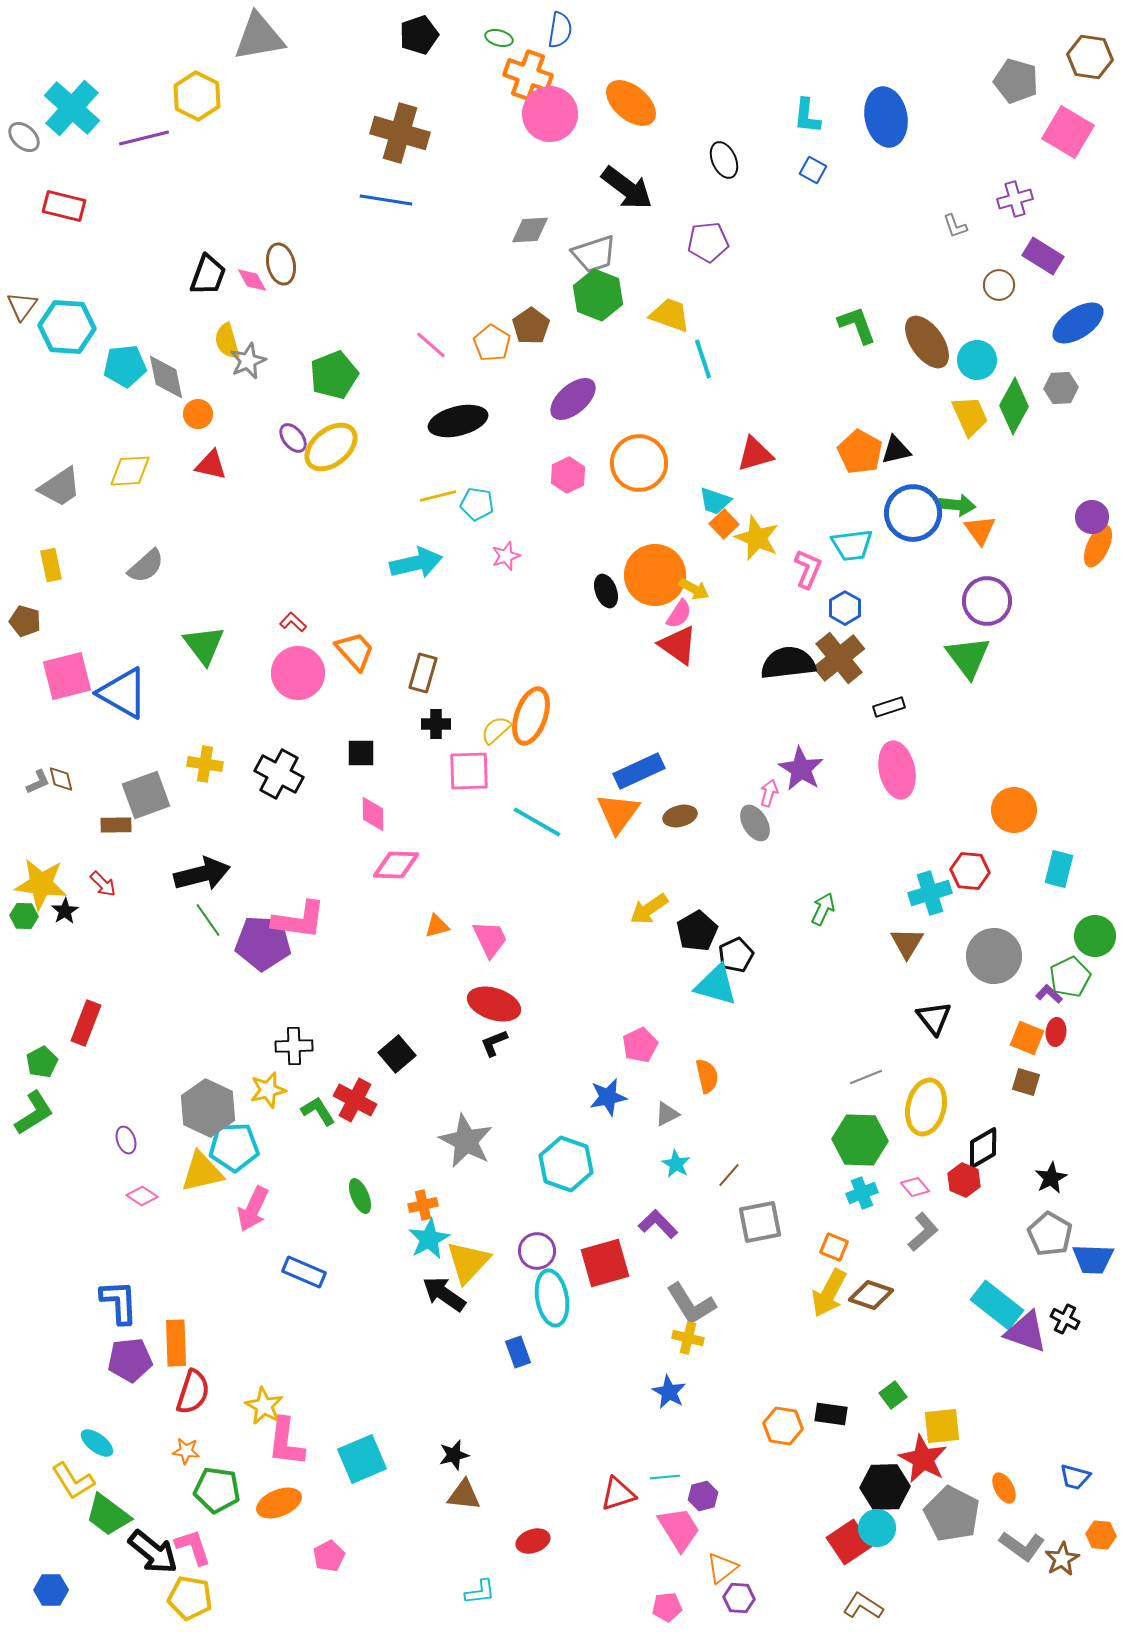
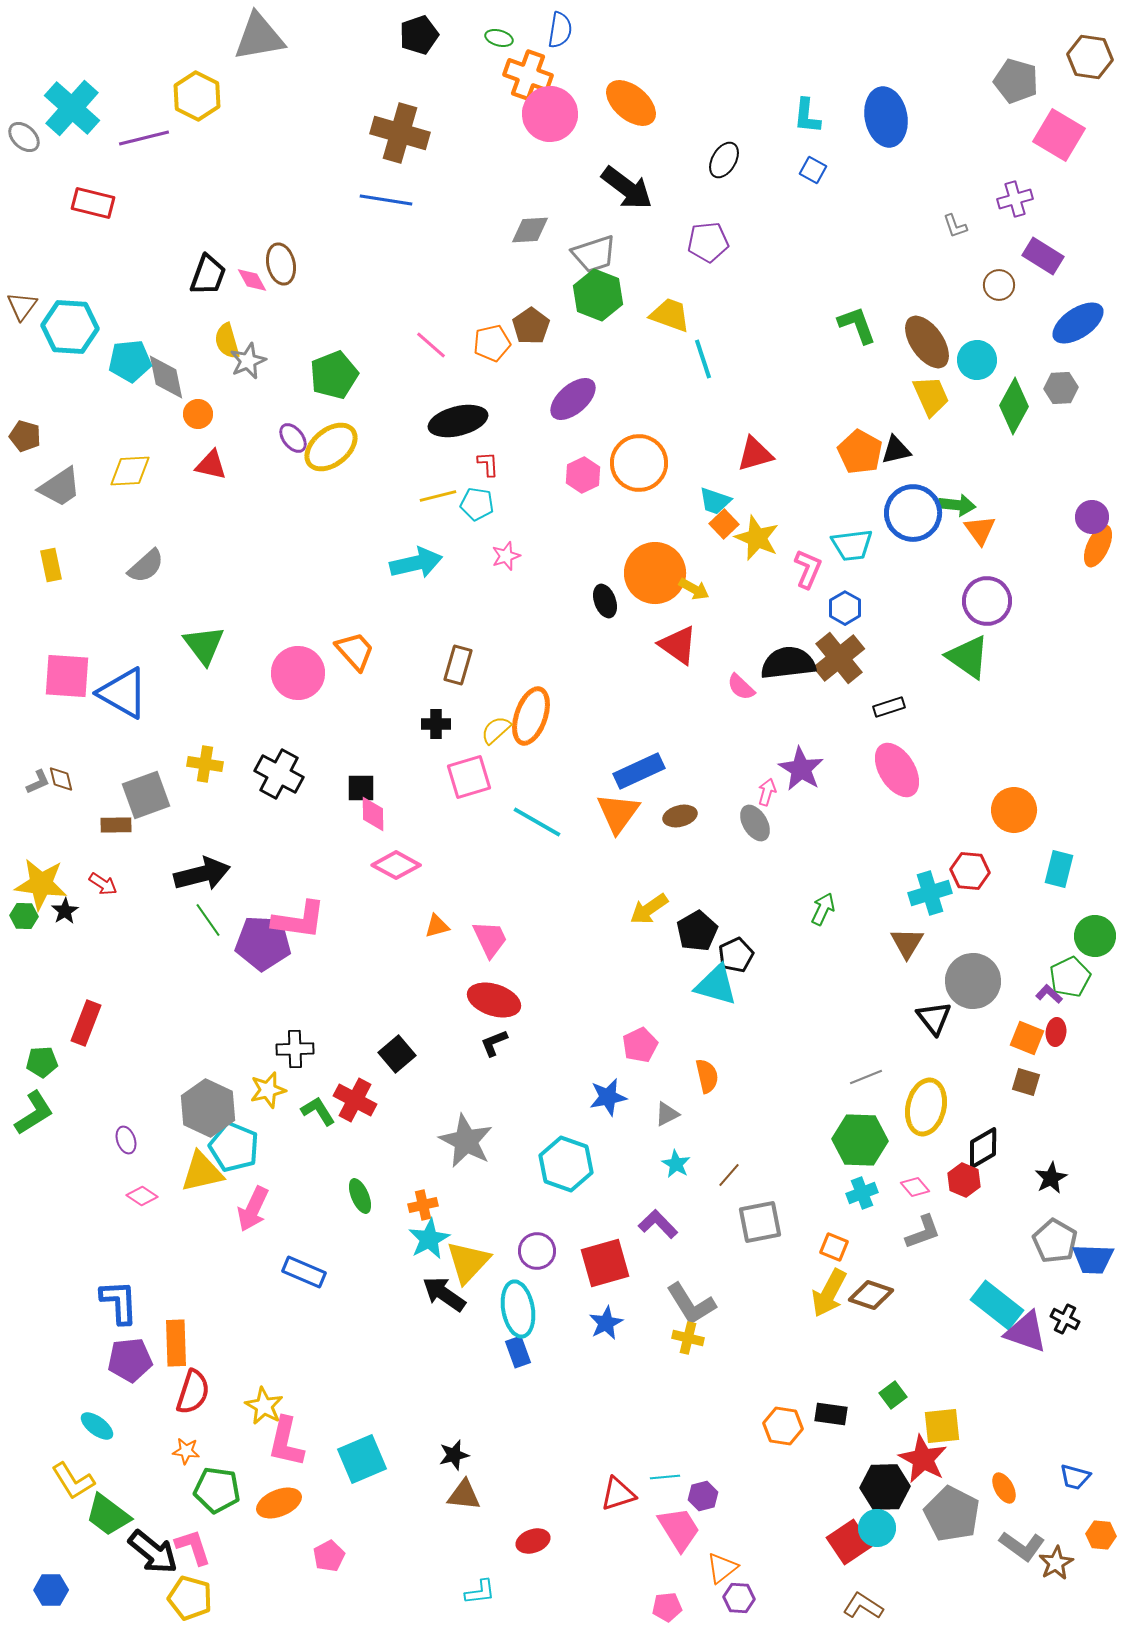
pink square at (1068, 132): moved 9 px left, 3 px down
black ellipse at (724, 160): rotated 54 degrees clockwise
red rectangle at (64, 206): moved 29 px right, 3 px up
cyan hexagon at (67, 327): moved 3 px right
orange pentagon at (492, 343): rotated 27 degrees clockwise
cyan pentagon at (125, 366): moved 5 px right, 5 px up
yellow trapezoid at (970, 416): moved 39 px left, 20 px up
pink hexagon at (568, 475): moved 15 px right
orange circle at (655, 575): moved 2 px up
black ellipse at (606, 591): moved 1 px left, 10 px down
pink semicircle at (679, 614): moved 62 px right, 73 px down; rotated 100 degrees clockwise
brown pentagon at (25, 621): moved 185 px up
red L-shape at (293, 622): moved 195 px right, 158 px up; rotated 44 degrees clockwise
green triangle at (968, 657): rotated 18 degrees counterclockwise
brown rectangle at (423, 673): moved 35 px right, 8 px up
pink square at (67, 676): rotated 18 degrees clockwise
black square at (361, 753): moved 35 px down
pink ellipse at (897, 770): rotated 20 degrees counterclockwise
pink square at (469, 771): moved 6 px down; rotated 15 degrees counterclockwise
pink arrow at (769, 793): moved 2 px left, 1 px up
pink diamond at (396, 865): rotated 27 degrees clockwise
red arrow at (103, 884): rotated 12 degrees counterclockwise
gray circle at (994, 956): moved 21 px left, 25 px down
red ellipse at (494, 1004): moved 4 px up
black cross at (294, 1046): moved 1 px right, 3 px down
green pentagon at (42, 1062): rotated 24 degrees clockwise
cyan pentagon at (234, 1147): rotated 24 degrees clockwise
gray L-shape at (923, 1232): rotated 21 degrees clockwise
gray pentagon at (1050, 1234): moved 5 px right, 7 px down
cyan ellipse at (552, 1298): moved 34 px left, 11 px down
blue star at (669, 1392): moved 63 px left, 69 px up; rotated 16 degrees clockwise
pink L-shape at (286, 1442): rotated 6 degrees clockwise
cyan ellipse at (97, 1443): moved 17 px up
brown star at (1062, 1559): moved 6 px left, 4 px down
yellow pentagon at (190, 1598): rotated 6 degrees clockwise
